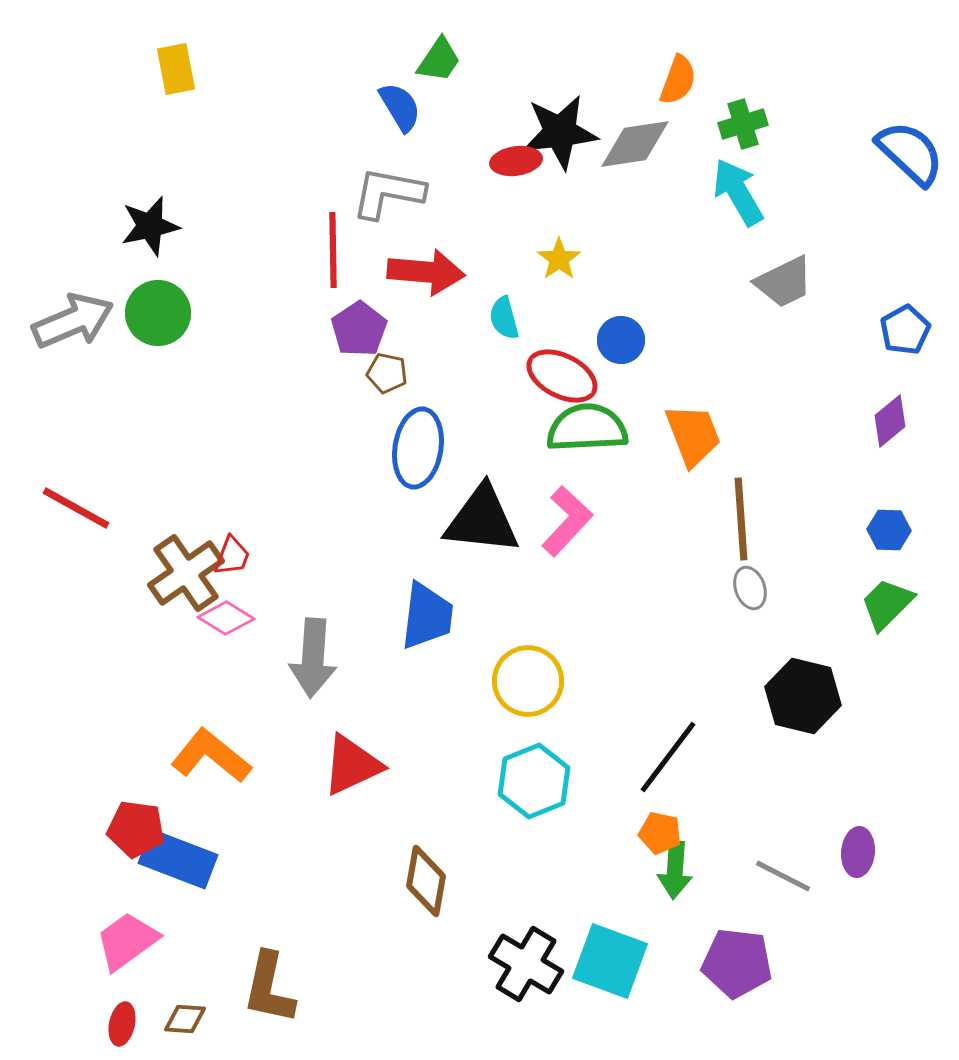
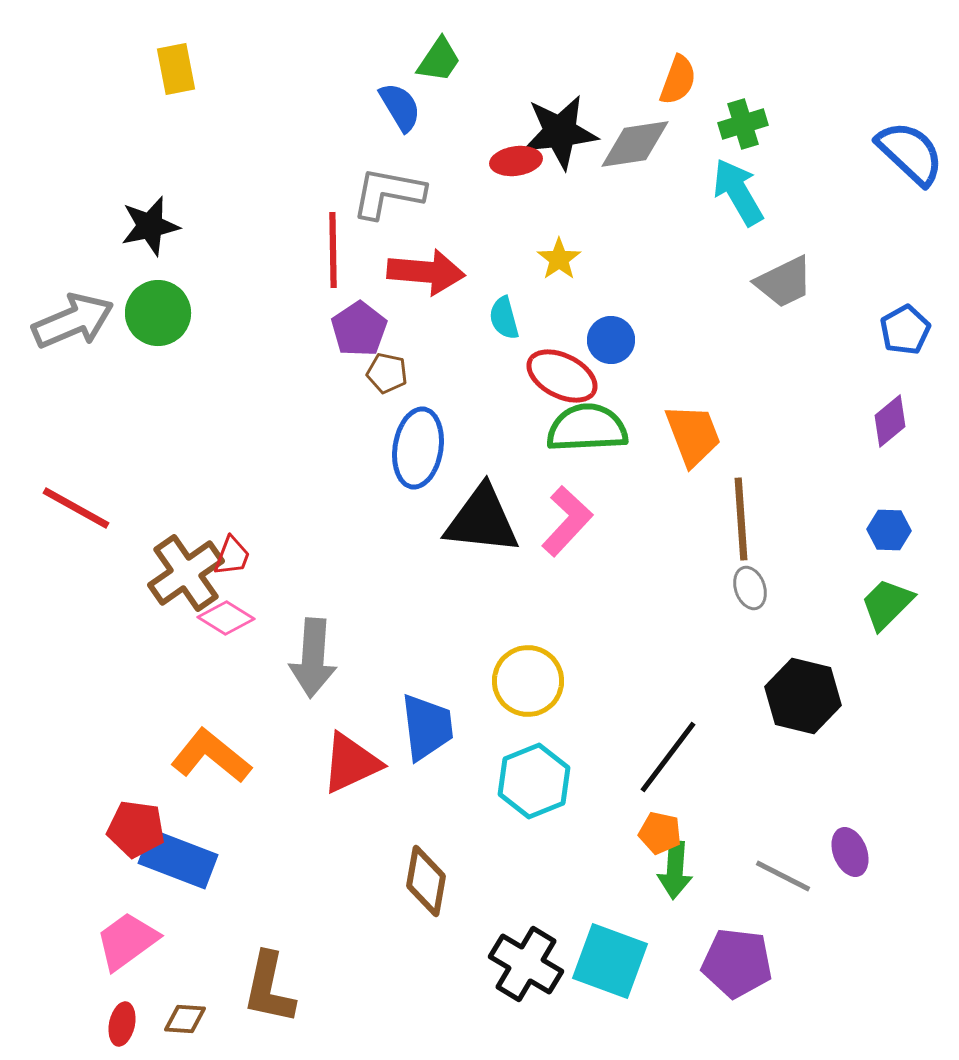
blue circle at (621, 340): moved 10 px left
blue trapezoid at (427, 616): moved 111 px down; rotated 14 degrees counterclockwise
red triangle at (352, 765): moved 1 px left, 2 px up
purple ellipse at (858, 852): moved 8 px left; rotated 27 degrees counterclockwise
